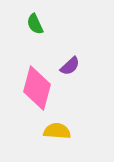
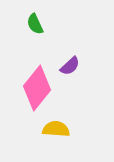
pink diamond: rotated 24 degrees clockwise
yellow semicircle: moved 1 px left, 2 px up
